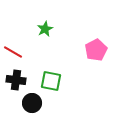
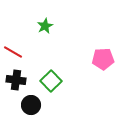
green star: moved 3 px up
pink pentagon: moved 7 px right, 9 px down; rotated 25 degrees clockwise
green square: rotated 35 degrees clockwise
black circle: moved 1 px left, 2 px down
